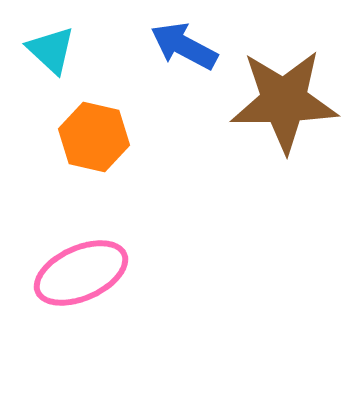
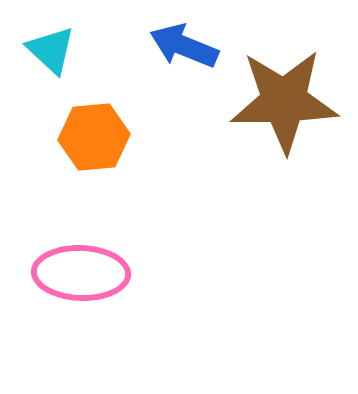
blue arrow: rotated 6 degrees counterclockwise
orange hexagon: rotated 18 degrees counterclockwise
pink ellipse: rotated 26 degrees clockwise
